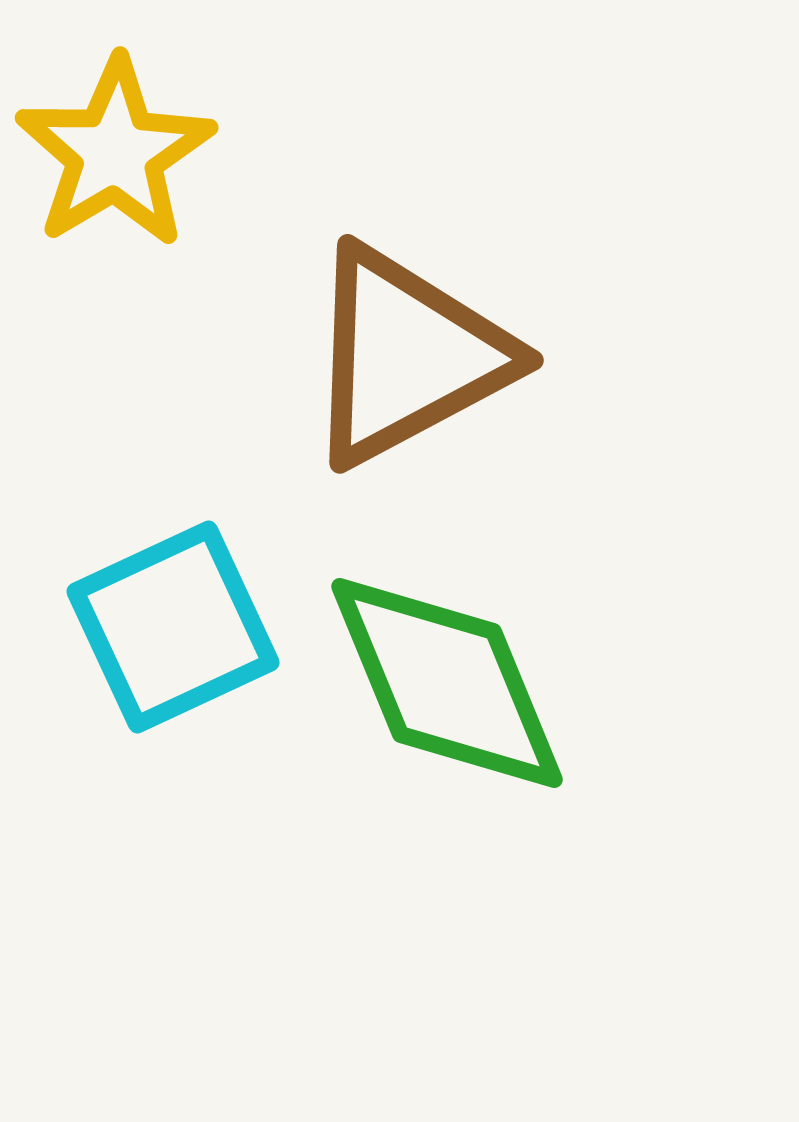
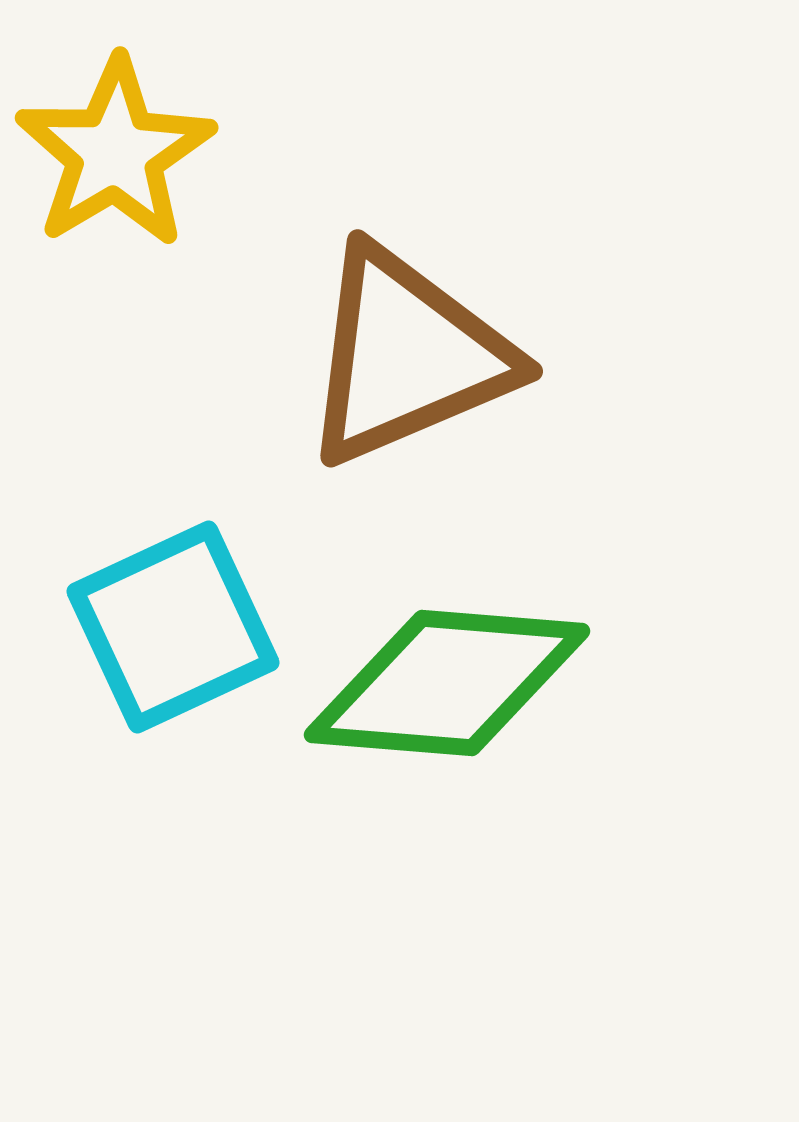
brown triangle: rotated 5 degrees clockwise
green diamond: rotated 63 degrees counterclockwise
